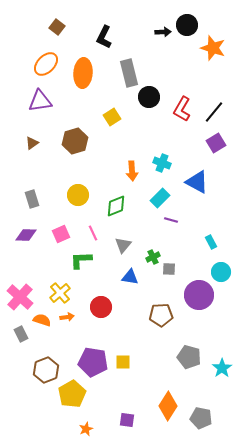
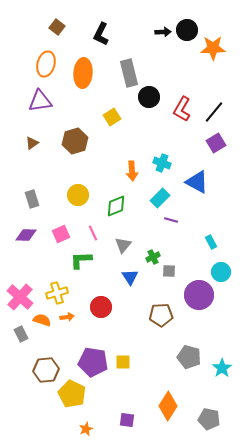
black circle at (187, 25): moved 5 px down
black L-shape at (104, 37): moved 3 px left, 3 px up
orange star at (213, 48): rotated 20 degrees counterclockwise
orange ellipse at (46, 64): rotated 30 degrees counterclockwise
gray square at (169, 269): moved 2 px down
blue triangle at (130, 277): rotated 48 degrees clockwise
yellow cross at (60, 293): moved 3 px left; rotated 25 degrees clockwise
brown hexagon at (46, 370): rotated 15 degrees clockwise
yellow pentagon at (72, 394): rotated 16 degrees counterclockwise
gray pentagon at (201, 418): moved 8 px right, 1 px down
